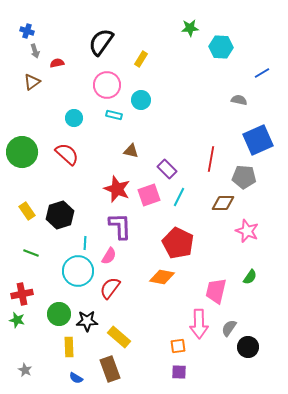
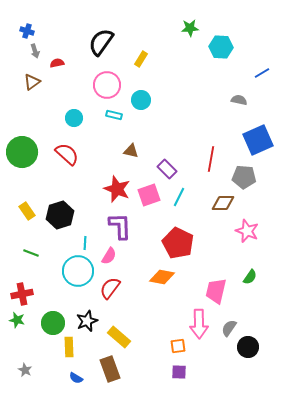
green circle at (59, 314): moved 6 px left, 9 px down
black star at (87, 321): rotated 20 degrees counterclockwise
